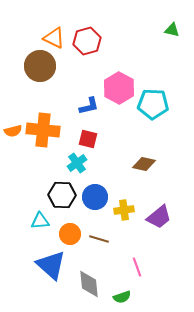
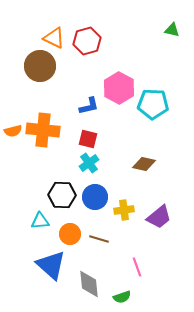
cyan cross: moved 12 px right
